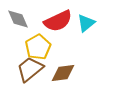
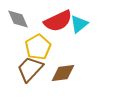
cyan triangle: moved 7 px left, 1 px down
brown trapezoid: rotated 8 degrees counterclockwise
